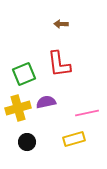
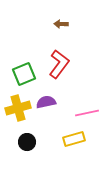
red L-shape: rotated 136 degrees counterclockwise
